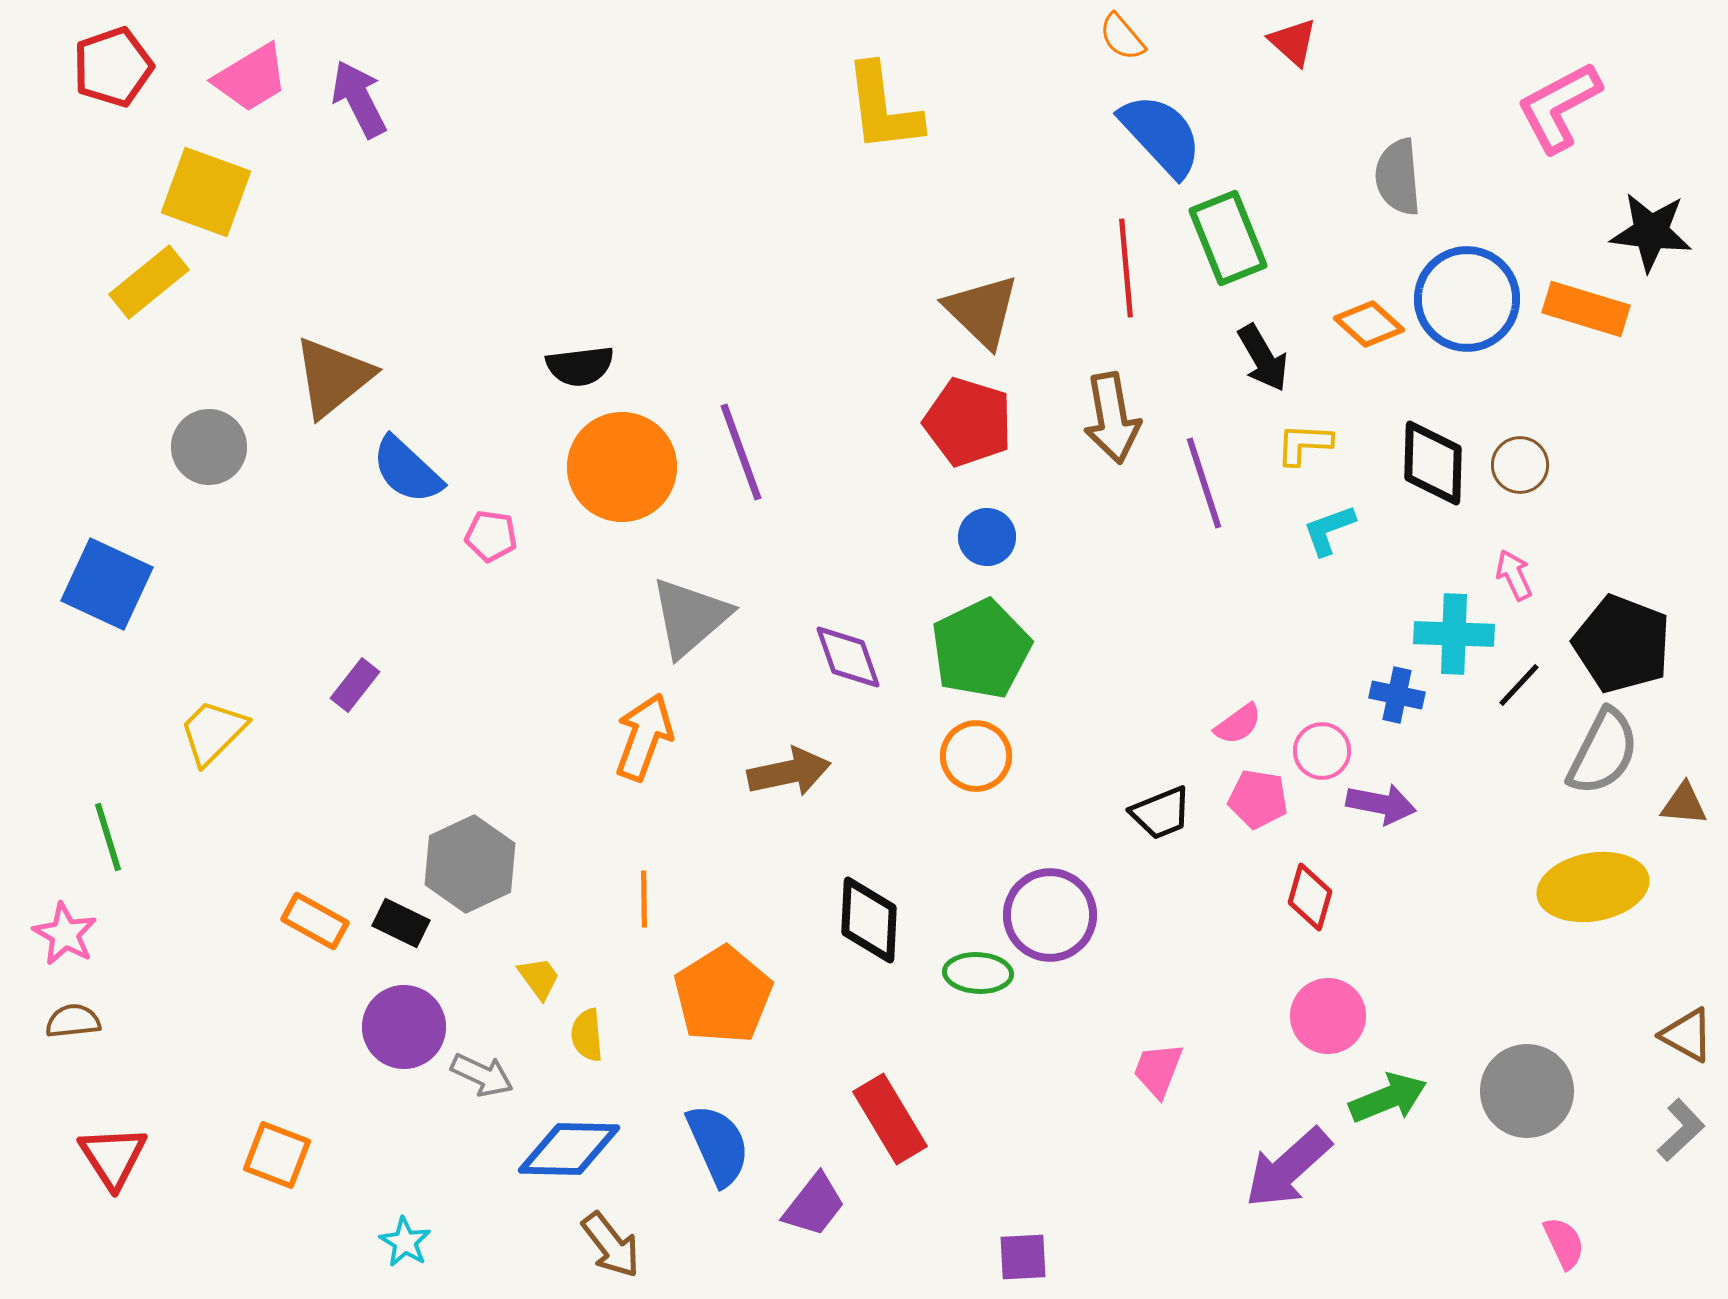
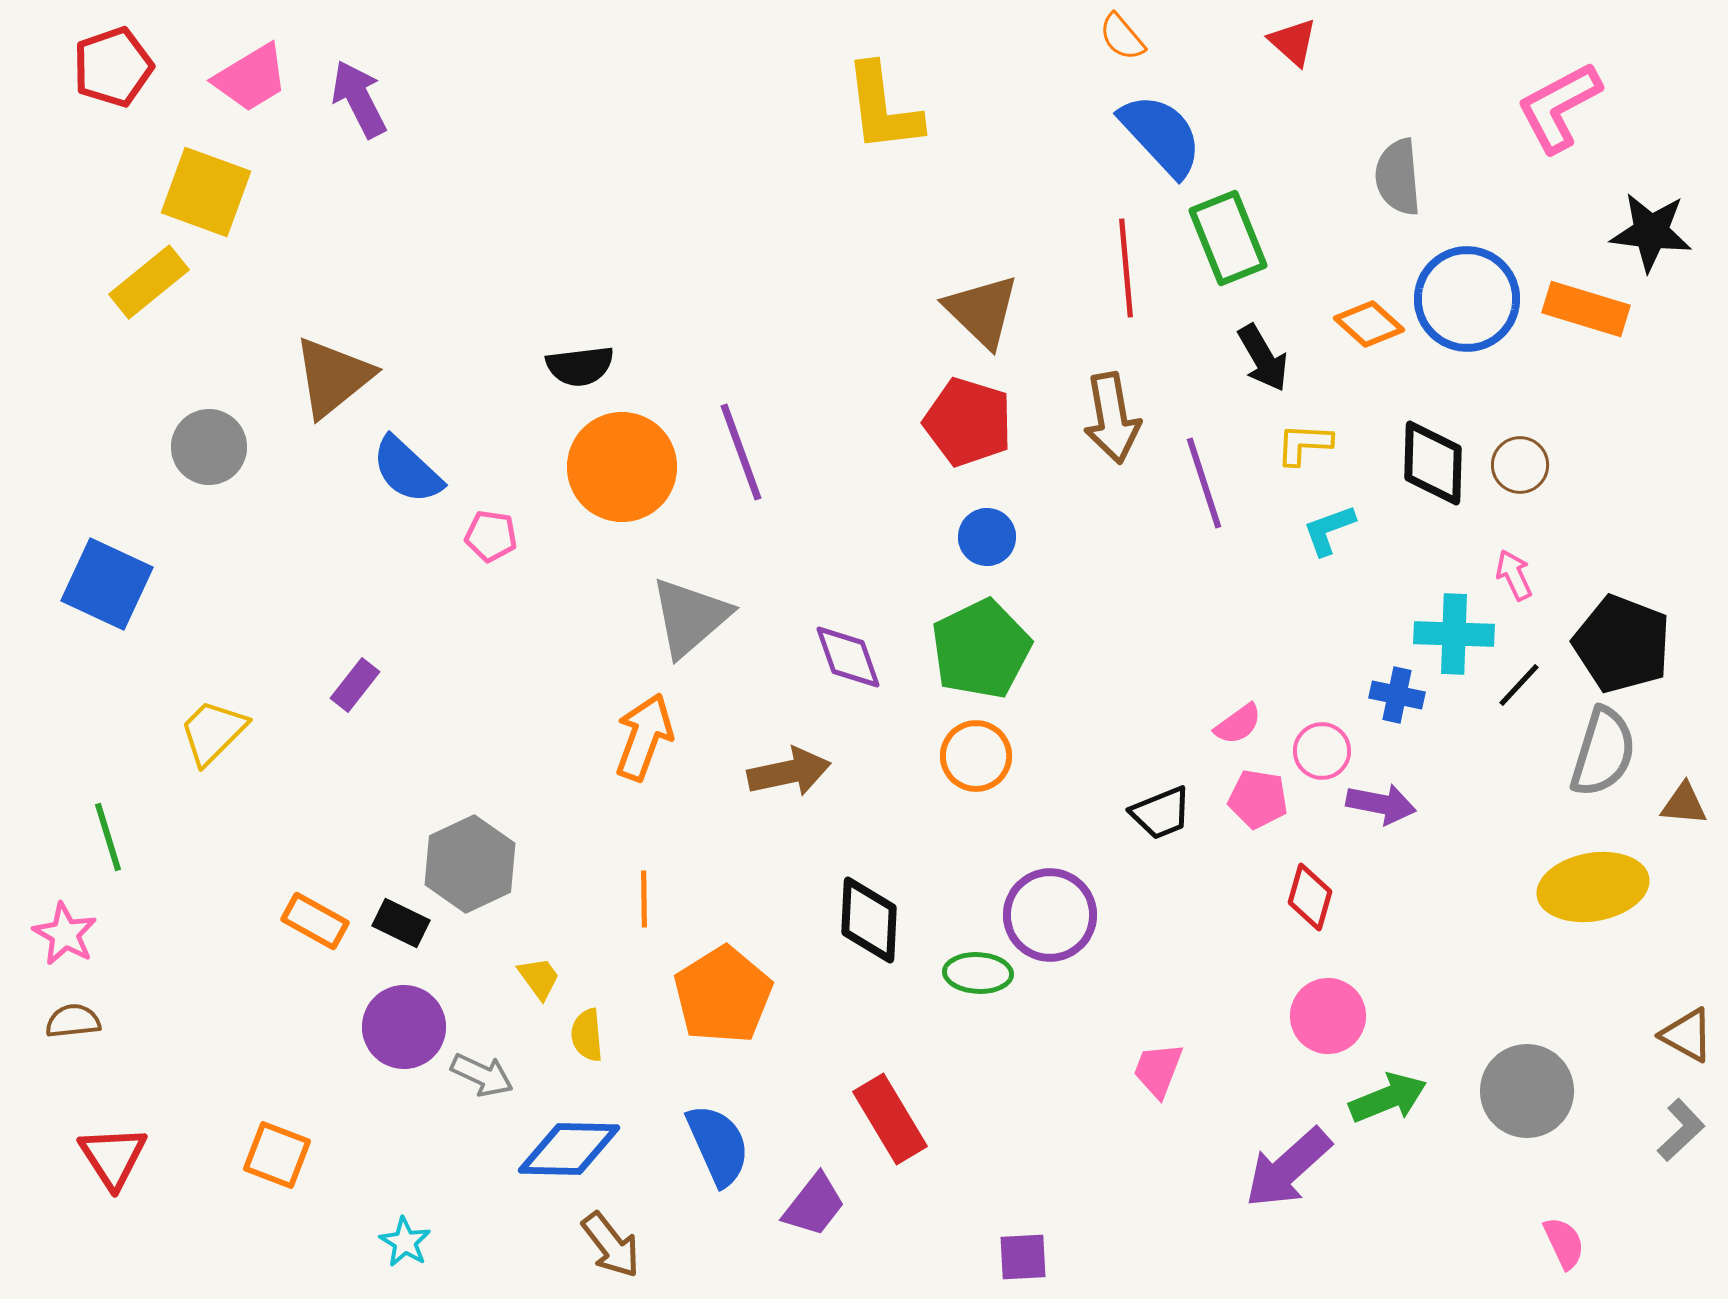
gray semicircle at (1603, 752): rotated 10 degrees counterclockwise
